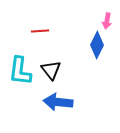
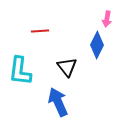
pink arrow: moved 2 px up
black triangle: moved 16 px right, 3 px up
blue arrow: rotated 60 degrees clockwise
